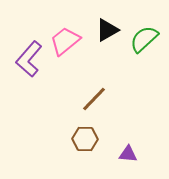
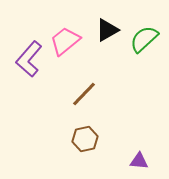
brown line: moved 10 px left, 5 px up
brown hexagon: rotated 15 degrees counterclockwise
purple triangle: moved 11 px right, 7 px down
